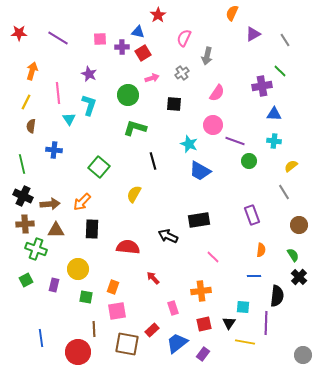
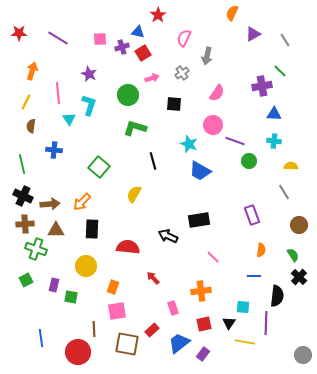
purple cross at (122, 47): rotated 16 degrees counterclockwise
yellow semicircle at (291, 166): rotated 40 degrees clockwise
yellow circle at (78, 269): moved 8 px right, 3 px up
green square at (86, 297): moved 15 px left
blue trapezoid at (177, 343): moved 2 px right
